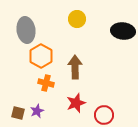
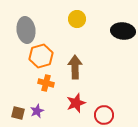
orange hexagon: rotated 15 degrees clockwise
